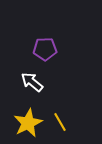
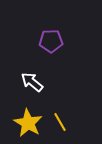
purple pentagon: moved 6 px right, 8 px up
yellow star: rotated 16 degrees counterclockwise
